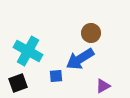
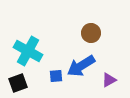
blue arrow: moved 1 px right, 7 px down
purple triangle: moved 6 px right, 6 px up
